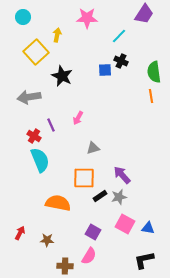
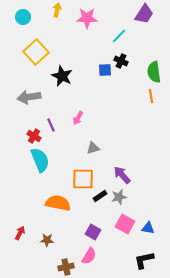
yellow arrow: moved 25 px up
orange square: moved 1 px left, 1 px down
brown cross: moved 1 px right, 1 px down; rotated 14 degrees counterclockwise
